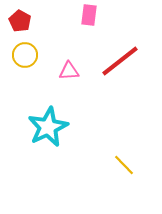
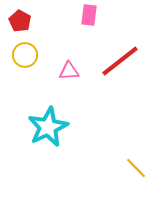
yellow line: moved 12 px right, 3 px down
